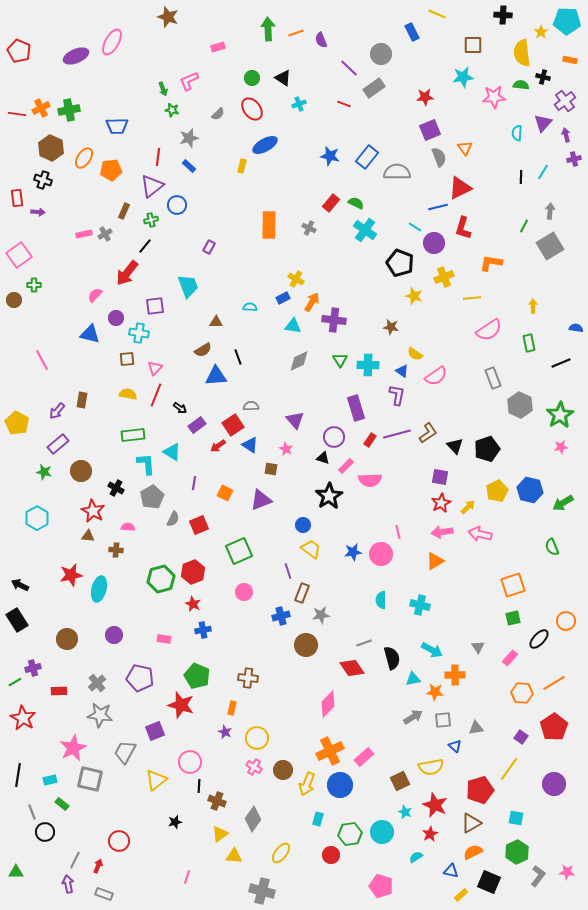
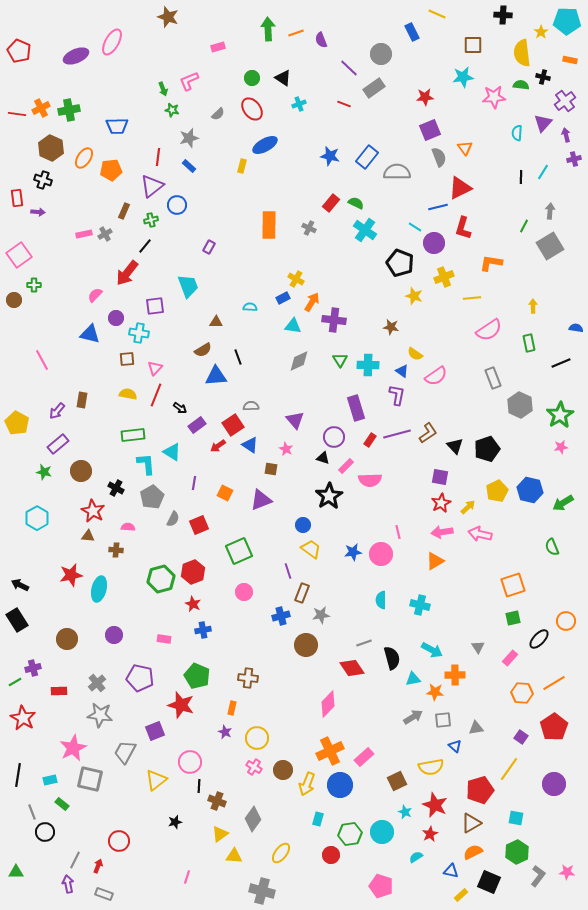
brown square at (400, 781): moved 3 px left
